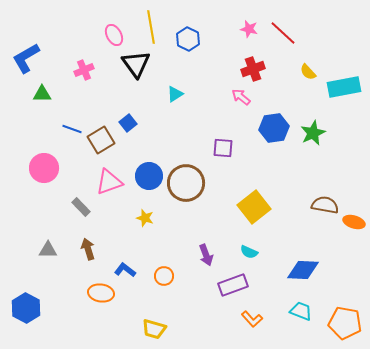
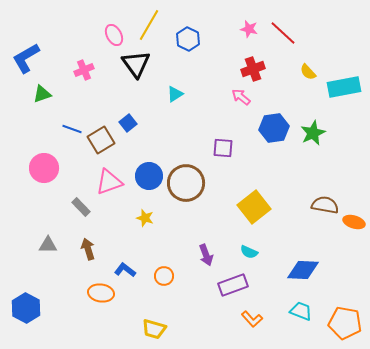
yellow line at (151, 27): moved 2 px left, 2 px up; rotated 40 degrees clockwise
green triangle at (42, 94): rotated 18 degrees counterclockwise
gray triangle at (48, 250): moved 5 px up
